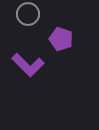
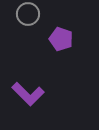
purple L-shape: moved 29 px down
